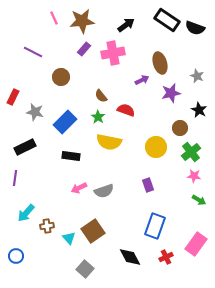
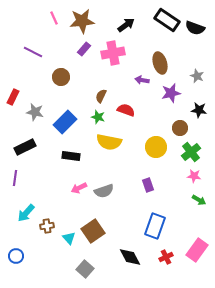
purple arrow at (142, 80): rotated 144 degrees counterclockwise
brown semicircle at (101, 96): rotated 64 degrees clockwise
black star at (199, 110): rotated 21 degrees counterclockwise
green star at (98, 117): rotated 16 degrees counterclockwise
pink rectangle at (196, 244): moved 1 px right, 6 px down
